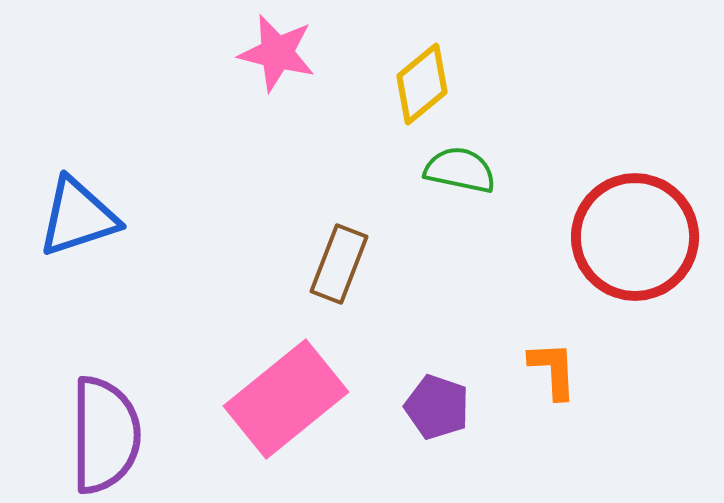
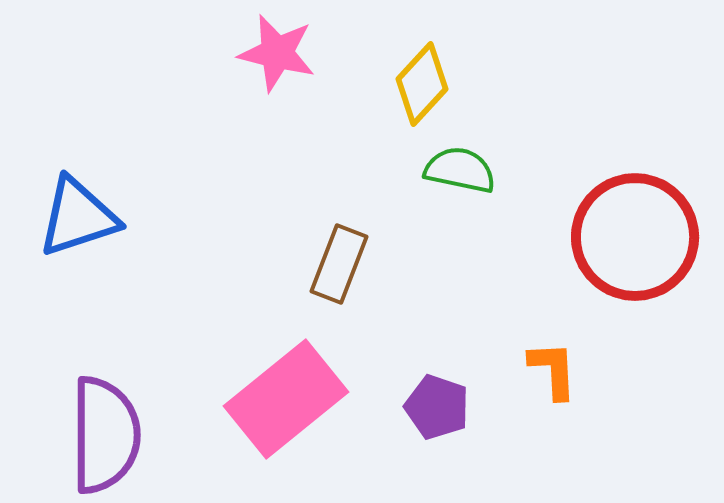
yellow diamond: rotated 8 degrees counterclockwise
